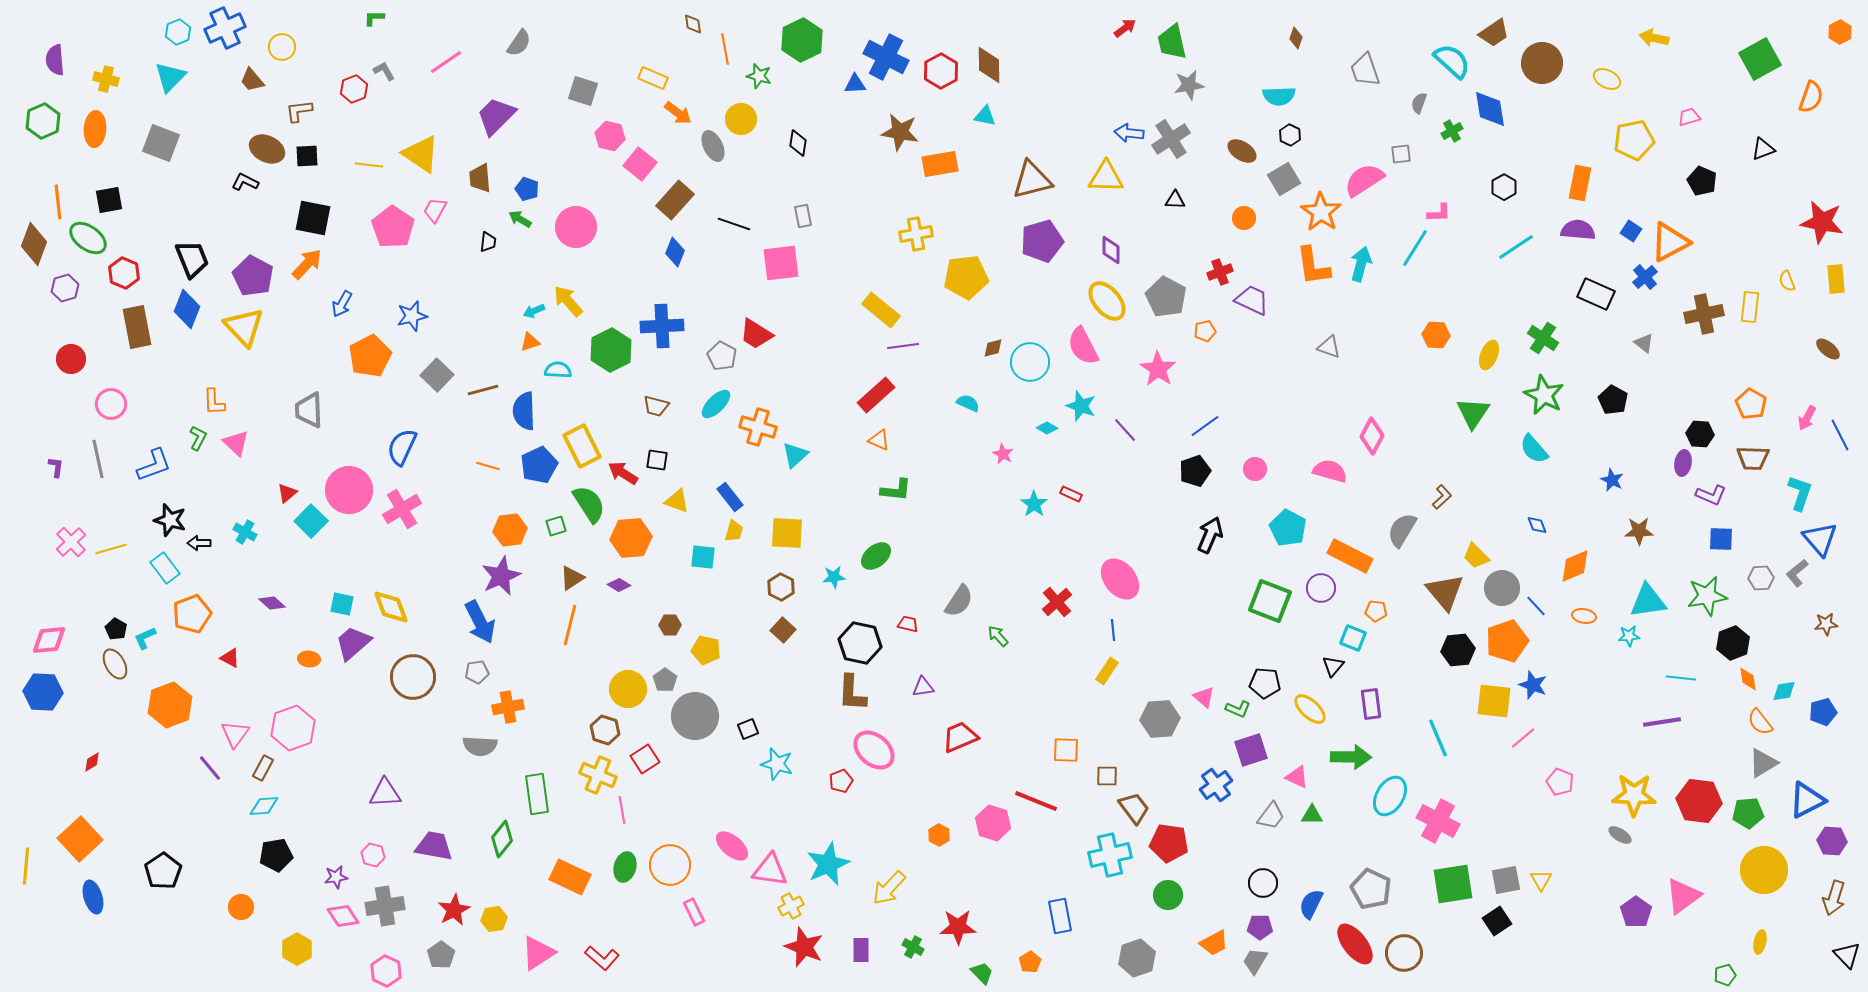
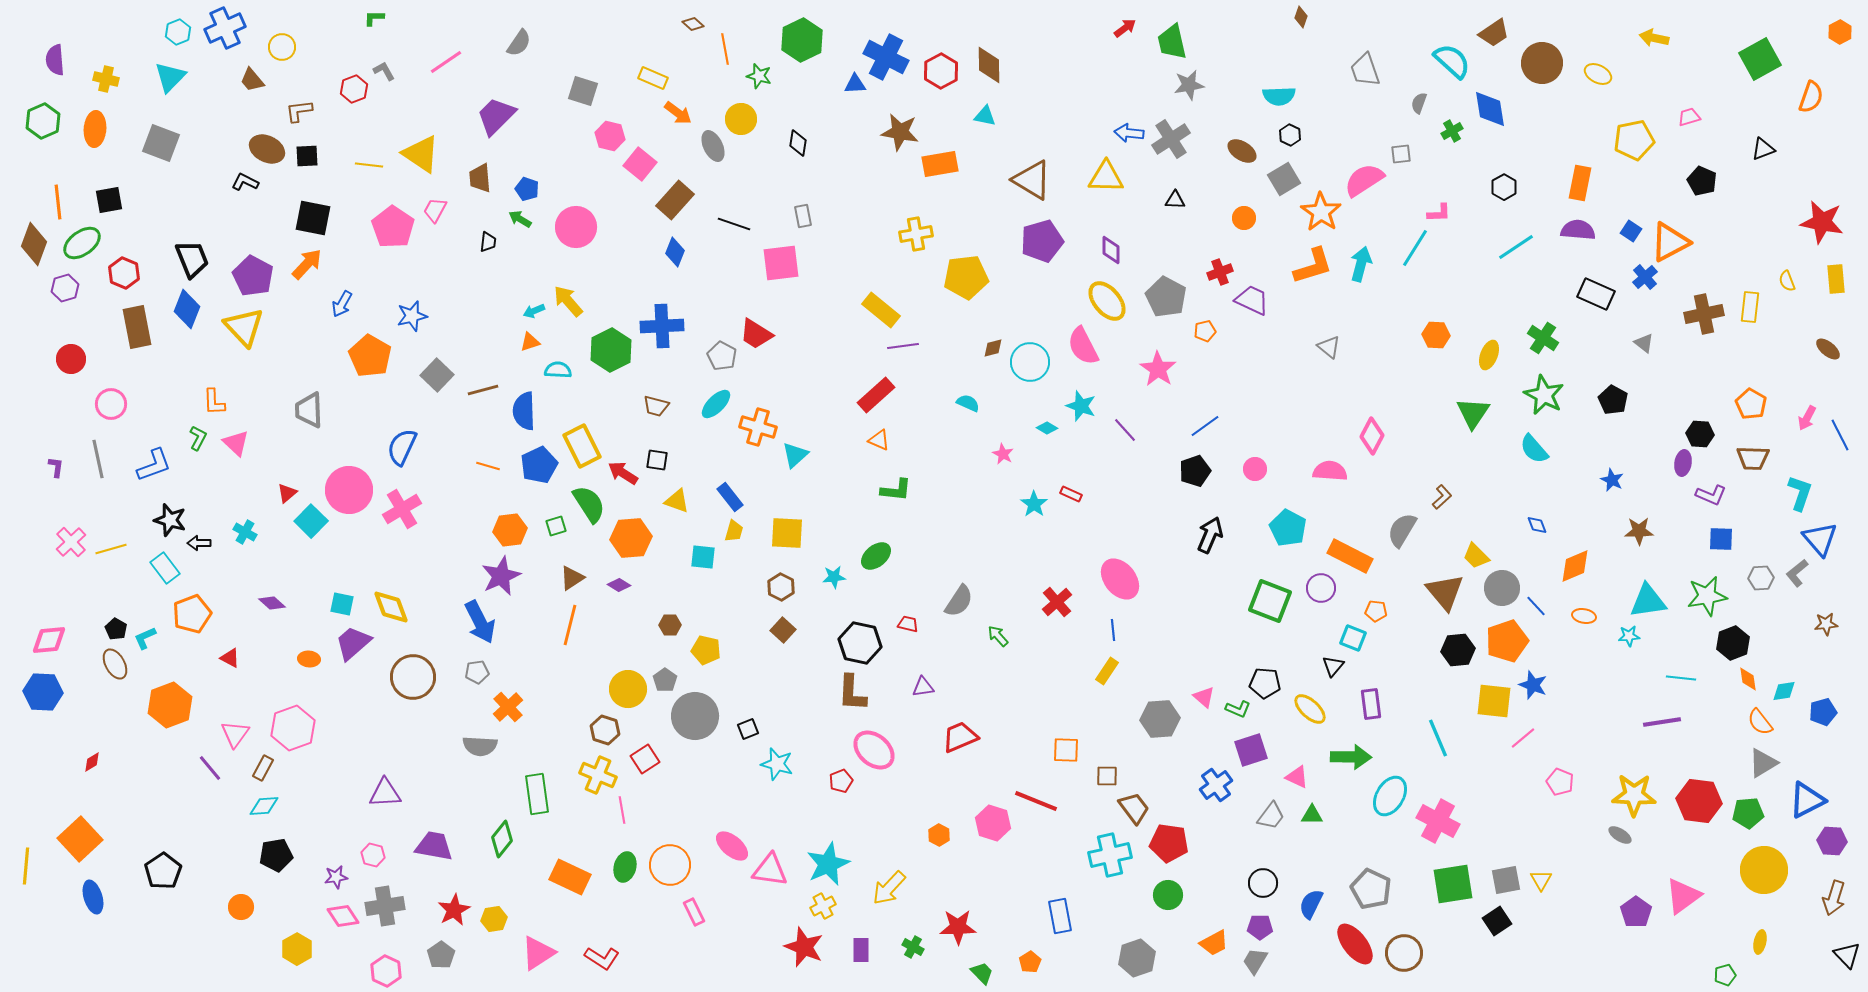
brown diamond at (693, 24): rotated 40 degrees counterclockwise
brown diamond at (1296, 38): moved 5 px right, 21 px up
yellow ellipse at (1607, 79): moved 9 px left, 5 px up
brown triangle at (1032, 180): rotated 45 degrees clockwise
green ellipse at (88, 238): moved 6 px left, 5 px down; rotated 72 degrees counterclockwise
orange L-shape at (1313, 266): rotated 99 degrees counterclockwise
gray triangle at (1329, 347): rotated 20 degrees clockwise
orange pentagon at (370, 356): rotated 15 degrees counterclockwise
pink semicircle at (1330, 471): rotated 12 degrees counterclockwise
orange cross at (508, 707): rotated 32 degrees counterclockwise
yellow cross at (791, 906): moved 32 px right
red L-shape at (602, 958): rotated 8 degrees counterclockwise
